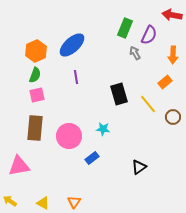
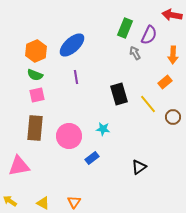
green semicircle: rotated 91 degrees clockwise
